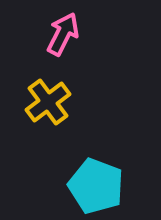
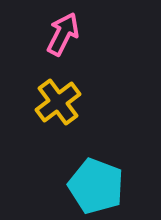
yellow cross: moved 10 px right
